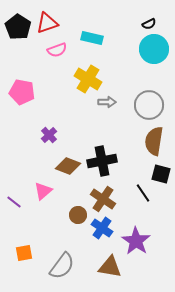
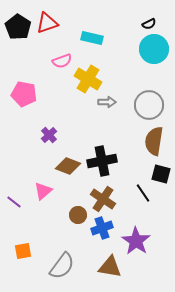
pink semicircle: moved 5 px right, 11 px down
pink pentagon: moved 2 px right, 2 px down
blue cross: rotated 35 degrees clockwise
orange square: moved 1 px left, 2 px up
